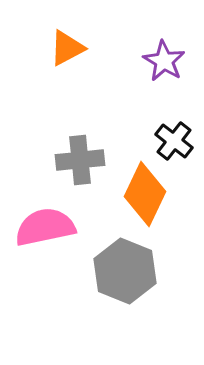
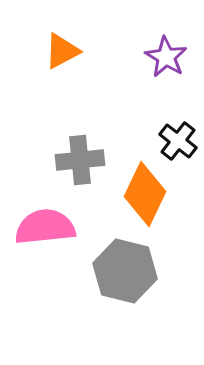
orange triangle: moved 5 px left, 3 px down
purple star: moved 2 px right, 4 px up
black cross: moved 4 px right
pink semicircle: rotated 6 degrees clockwise
gray hexagon: rotated 8 degrees counterclockwise
